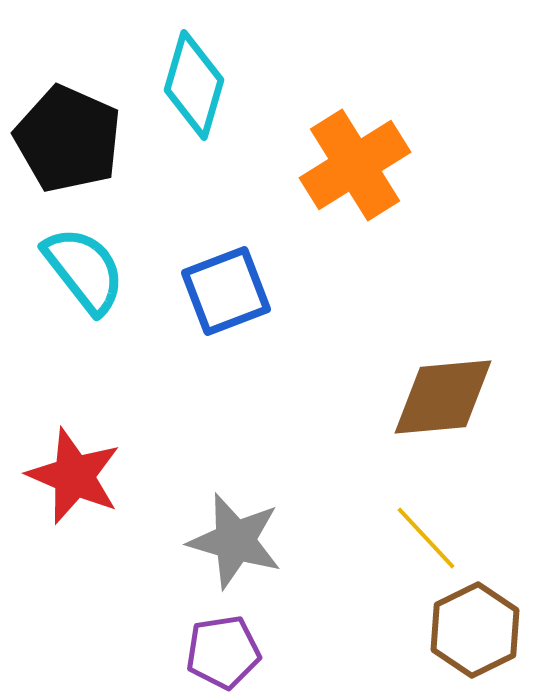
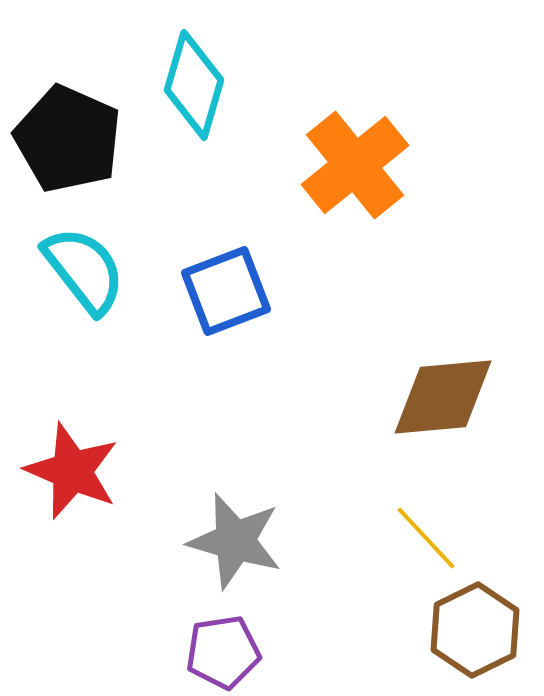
orange cross: rotated 7 degrees counterclockwise
red star: moved 2 px left, 5 px up
